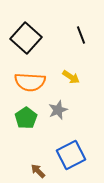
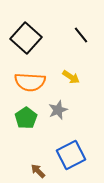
black line: rotated 18 degrees counterclockwise
